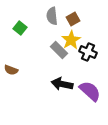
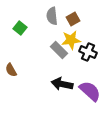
yellow star: rotated 24 degrees clockwise
brown semicircle: rotated 40 degrees clockwise
